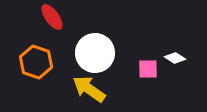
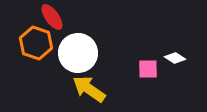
white circle: moved 17 px left
orange hexagon: moved 19 px up
